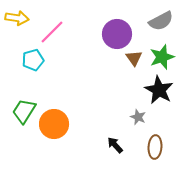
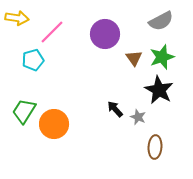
purple circle: moved 12 px left
black arrow: moved 36 px up
